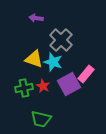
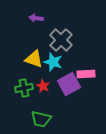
pink rectangle: rotated 48 degrees clockwise
